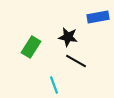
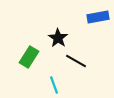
black star: moved 10 px left, 1 px down; rotated 24 degrees clockwise
green rectangle: moved 2 px left, 10 px down
